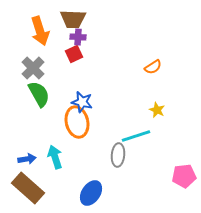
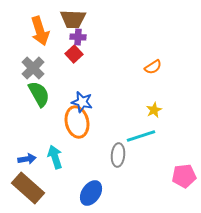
red square: rotated 18 degrees counterclockwise
yellow star: moved 3 px left; rotated 21 degrees clockwise
cyan line: moved 5 px right
